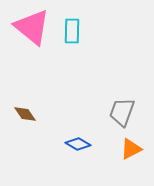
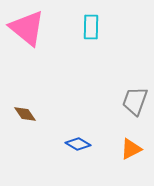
pink triangle: moved 5 px left, 1 px down
cyan rectangle: moved 19 px right, 4 px up
gray trapezoid: moved 13 px right, 11 px up
